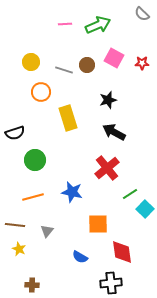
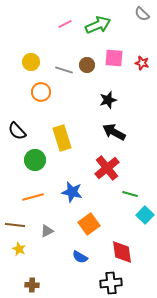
pink line: rotated 24 degrees counterclockwise
pink square: rotated 24 degrees counterclockwise
red star: rotated 16 degrees clockwise
yellow rectangle: moved 6 px left, 20 px down
black semicircle: moved 2 px right, 2 px up; rotated 66 degrees clockwise
green line: rotated 49 degrees clockwise
cyan square: moved 6 px down
orange square: moved 9 px left; rotated 35 degrees counterclockwise
gray triangle: rotated 24 degrees clockwise
